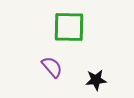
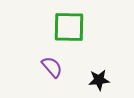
black star: moved 3 px right
